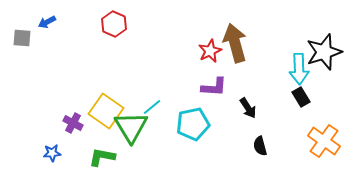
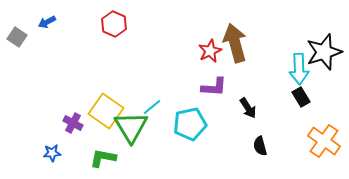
gray square: moved 5 px left, 1 px up; rotated 30 degrees clockwise
cyan pentagon: moved 3 px left
green L-shape: moved 1 px right, 1 px down
